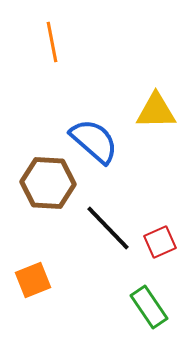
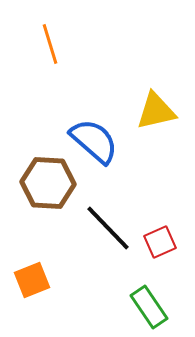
orange line: moved 2 px left, 2 px down; rotated 6 degrees counterclockwise
yellow triangle: rotated 12 degrees counterclockwise
orange square: moved 1 px left
